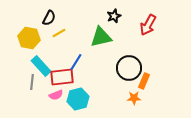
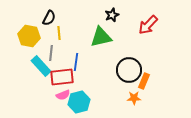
black star: moved 2 px left, 1 px up
red arrow: rotated 15 degrees clockwise
yellow line: rotated 64 degrees counterclockwise
yellow hexagon: moved 2 px up
blue line: rotated 24 degrees counterclockwise
black circle: moved 2 px down
gray line: moved 19 px right, 29 px up
pink semicircle: moved 7 px right
cyan hexagon: moved 1 px right, 3 px down
